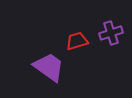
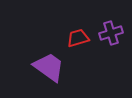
red trapezoid: moved 1 px right, 3 px up
